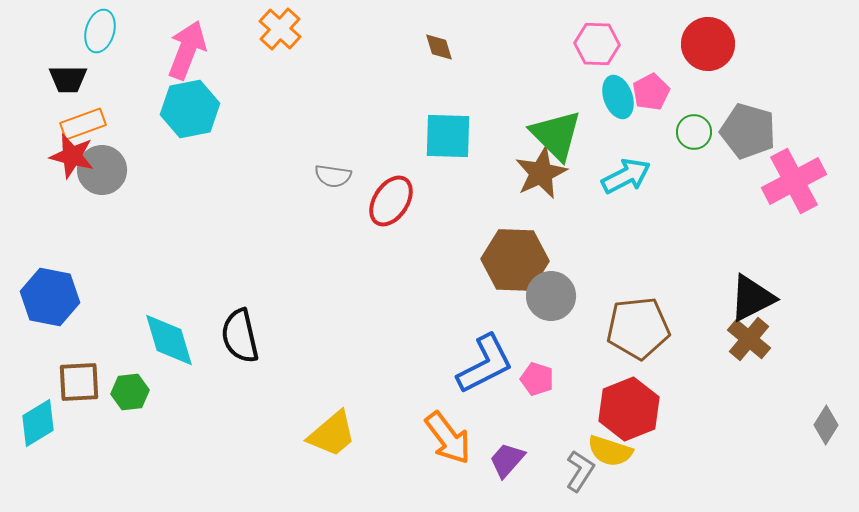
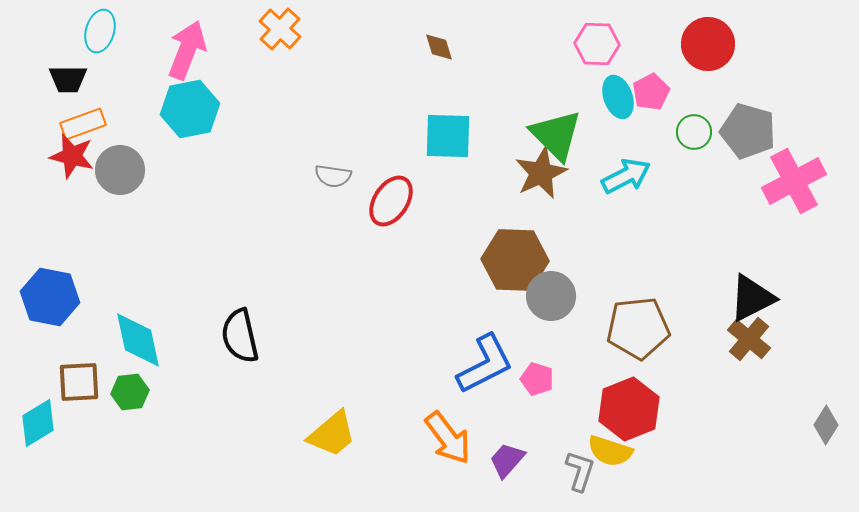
gray circle at (102, 170): moved 18 px right
cyan diamond at (169, 340): moved 31 px left; rotated 4 degrees clockwise
gray L-shape at (580, 471): rotated 15 degrees counterclockwise
